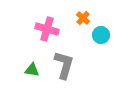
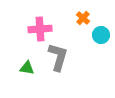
pink cross: moved 7 px left; rotated 20 degrees counterclockwise
gray L-shape: moved 6 px left, 8 px up
green triangle: moved 5 px left, 2 px up
